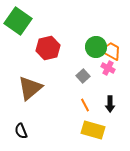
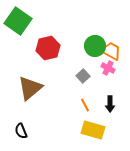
green circle: moved 1 px left, 1 px up
